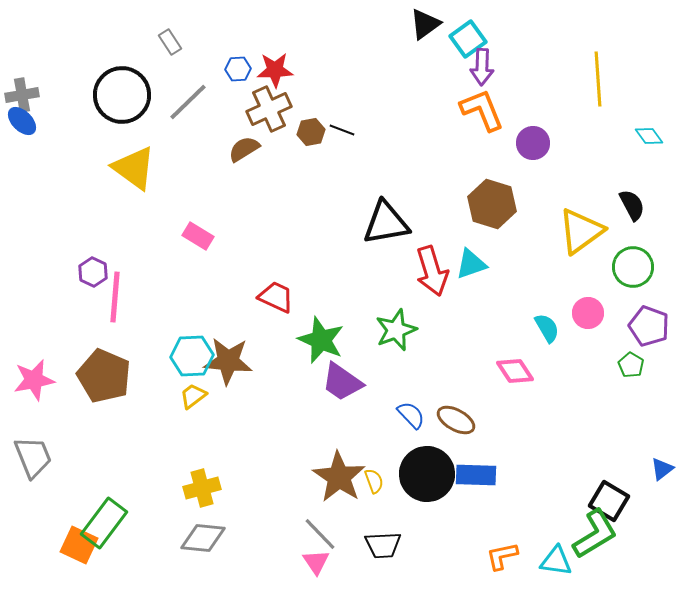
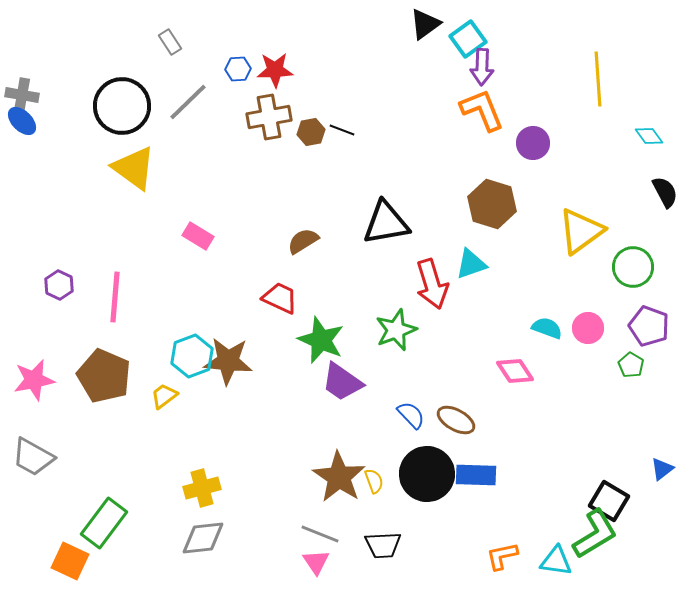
gray cross at (22, 95): rotated 20 degrees clockwise
black circle at (122, 95): moved 11 px down
brown cross at (269, 109): moved 8 px down; rotated 15 degrees clockwise
brown semicircle at (244, 149): moved 59 px right, 92 px down
black semicircle at (632, 205): moved 33 px right, 13 px up
red arrow at (432, 271): moved 13 px down
purple hexagon at (93, 272): moved 34 px left, 13 px down
red trapezoid at (276, 297): moved 4 px right, 1 px down
pink circle at (588, 313): moved 15 px down
cyan semicircle at (547, 328): rotated 40 degrees counterclockwise
cyan hexagon at (192, 356): rotated 18 degrees counterclockwise
yellow trapezoid at (193, 396): moved 29 px left
gray trapezoid at (33, 457): rotated 141 degrees clockwise
gray line at (320, 534): rotated 24 degrees counterclockwise
gray diamond at (203, 538): rotated 12 degrees counterclockwise
orange square at (79, 545): moved 9 px left, 16 px down
